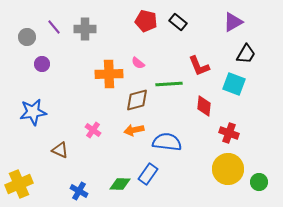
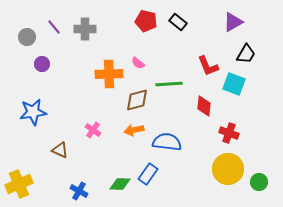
red L-shape: moved 9 px right
